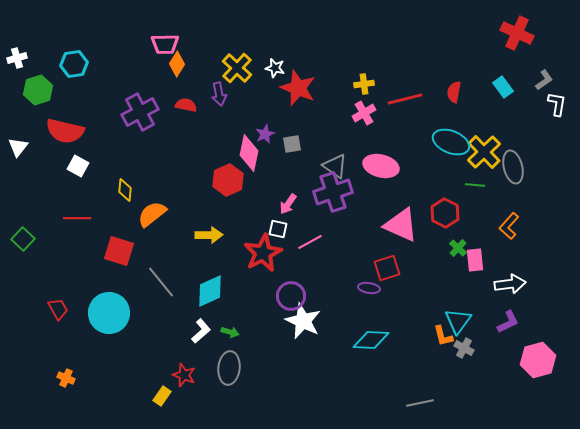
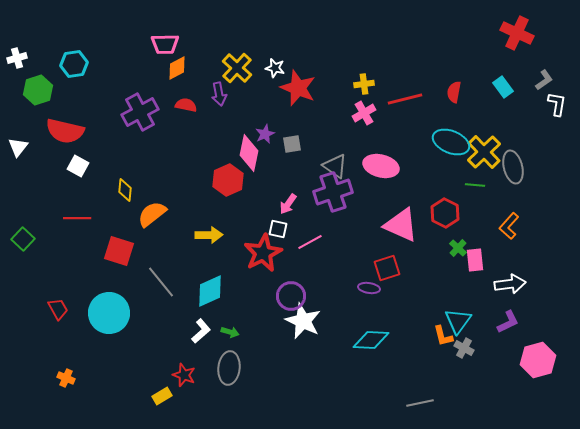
orange diamond at (177, 64): moved 4 px down; rotated 30 degrees clockwise
yellow rectangle at (162, 396): rotated 24 degrees clockwise
